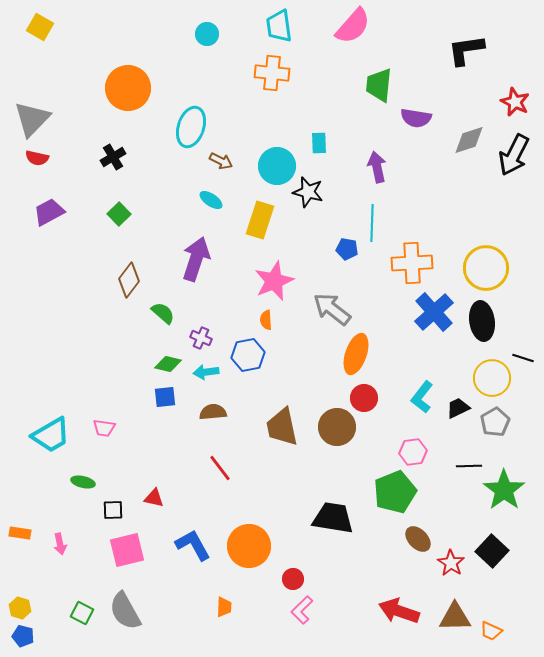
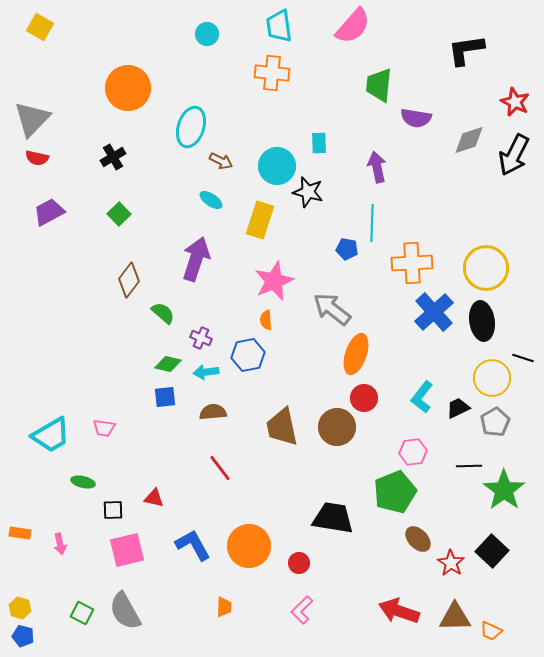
red circle at (293, 579): moved 6 px right, 16 px up
